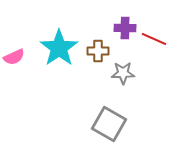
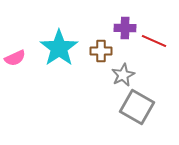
red line: moved 2 px down
brown cross: moved 3 px right
pink semicircle: moved 1 px right, 1 px down
gray star: moved 2 px down; rotated 25 degrees counterclockwise
gray square: moved 28 px right, 17 px up
